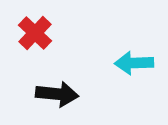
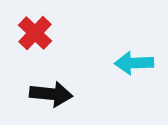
black arrow: moved 6 px left
